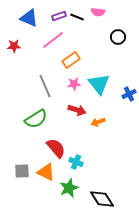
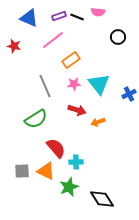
red star: rotated 16 degrees clockwise
cyan cross: rotated 24 degrees counterclockwise
orange triangle: moved 1 px up
green star: moved 1 px up
